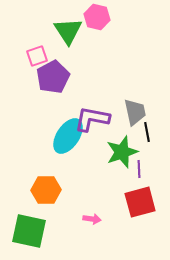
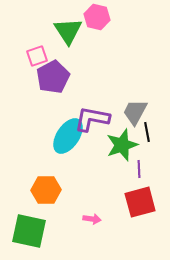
gray trapezoid: rotated 140 degrees counterclockwise
green star: moved 7 px up
